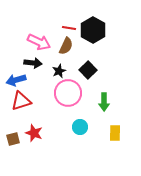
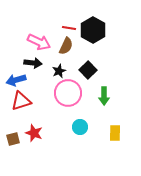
green arrow: moved 6 px up
